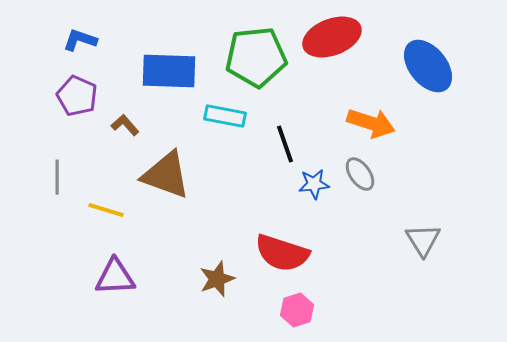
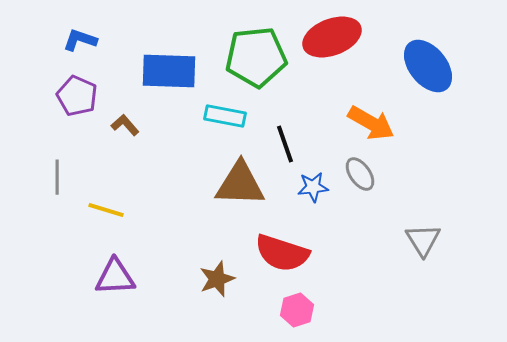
orange arrow: rotated 12 degrees clockwise
brown triangle: moved 74 px right, 9 px down; rotated 18 degrees counterclockwise
blue star: moved 1 px left, 3 px down
